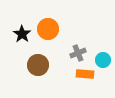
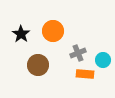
orange circle: moved 5 px right, 2 px down
black star: moved 1 px left
